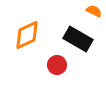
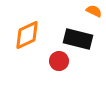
black rectangle: rotated 16 degrees counterclockwise
red circle: moved 2 px right, 4 px up
